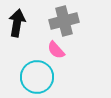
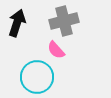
black arrow: rotated 8 degrees clockwise
